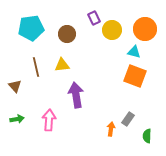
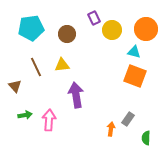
orange circle: moved 1 px right
brown line: rotated 12 degrees counterclockwise
green arrow: moved 8 px right, 4 px up
green semicircle: moved 1 px left, 2 px down
